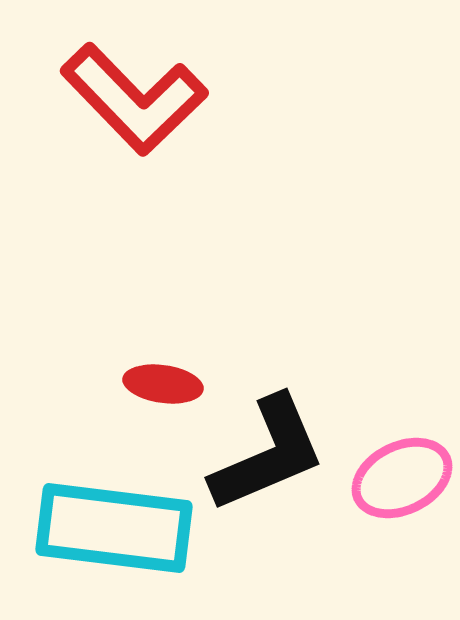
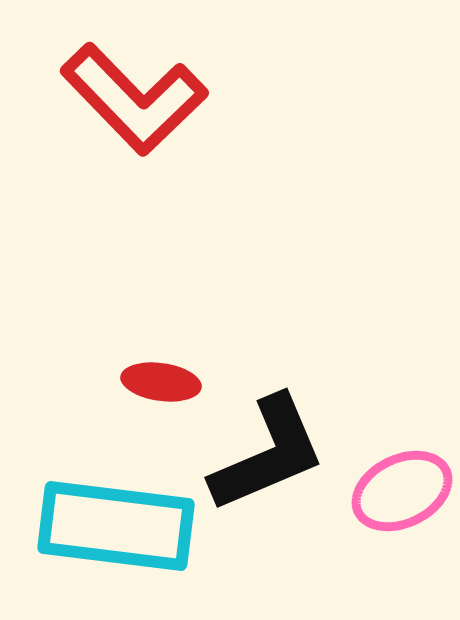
red ellipse: moved 2 px left, 2 px up
pink ellipse: moved 13 px down
cyan rectangle: moved 2 px right, 2 px up
